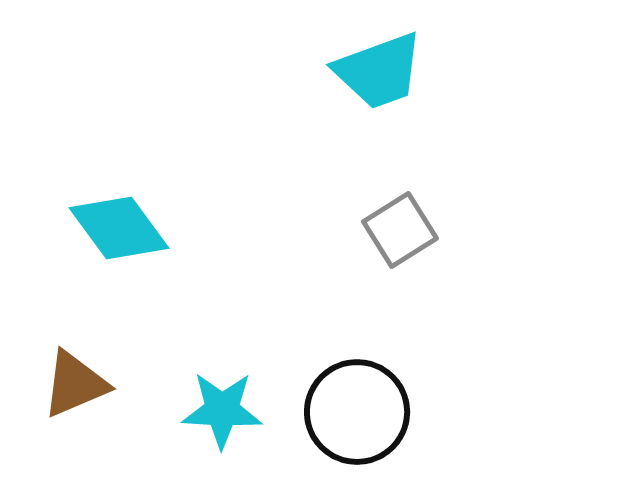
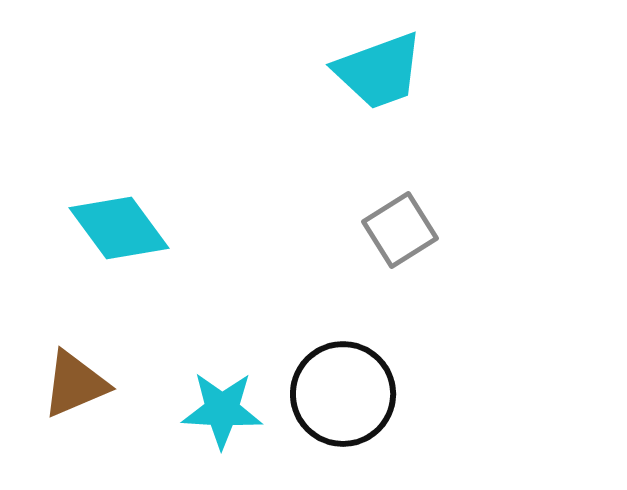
black circle: moved 14 px left, 18 px up
